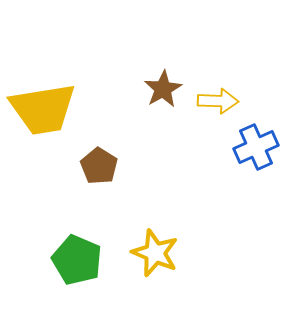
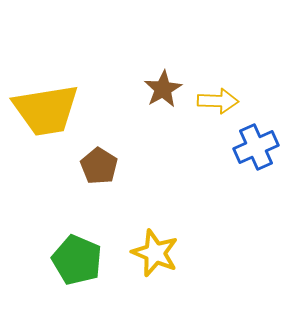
yellow trapezoid: moved 3 px right, 1 px down
